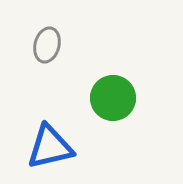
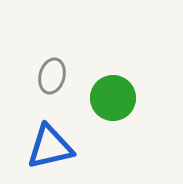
gray ellipse: moved 5 px right, 31 px down
